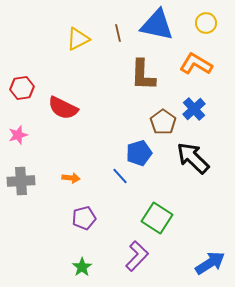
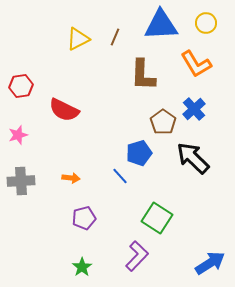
blue triangle: moved 4 px right; rotated 15 degrees counterclockwise
brown line: moved 3 px left, 4 px down; rotated 36 degrees clockwise
orange L-shape: rotated 152 degrees counterclockwise
red hexagon: moved 1 px left, 2 px up
red semicircle: moved 1 px right, 2 px down
